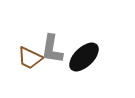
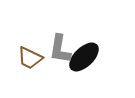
gray L-shape: moved 8 px right
